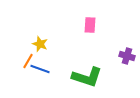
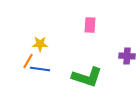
yellow star: rotated 21 degrees counterclockwise
purple cross: rotated 14 degrees counterclockwise
blue line: rotated 12 degrees counterclockwise
